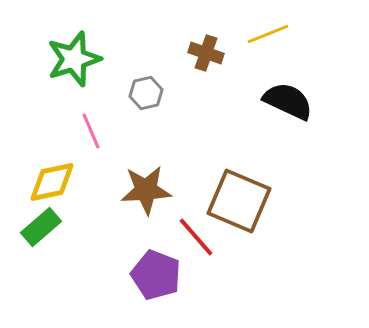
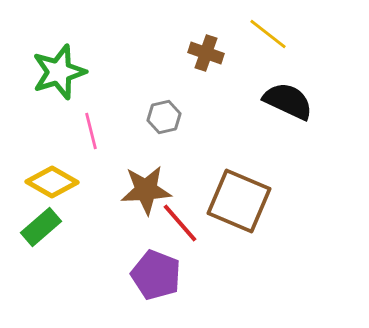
yellow line: rotated 60 degrees clockwise
green star: moved 15 px left, 13 px down
gray hexagon: moved 18 px right, 24 px down
pink line: rotated 9 degrees clockwise
yellow diamond: rotated 42 degrees clockwise
red line: moved 16 px left, 14 px up
